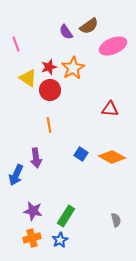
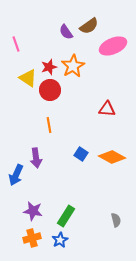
orange star: moved 2 px up
red triangle: moved 3 px left
